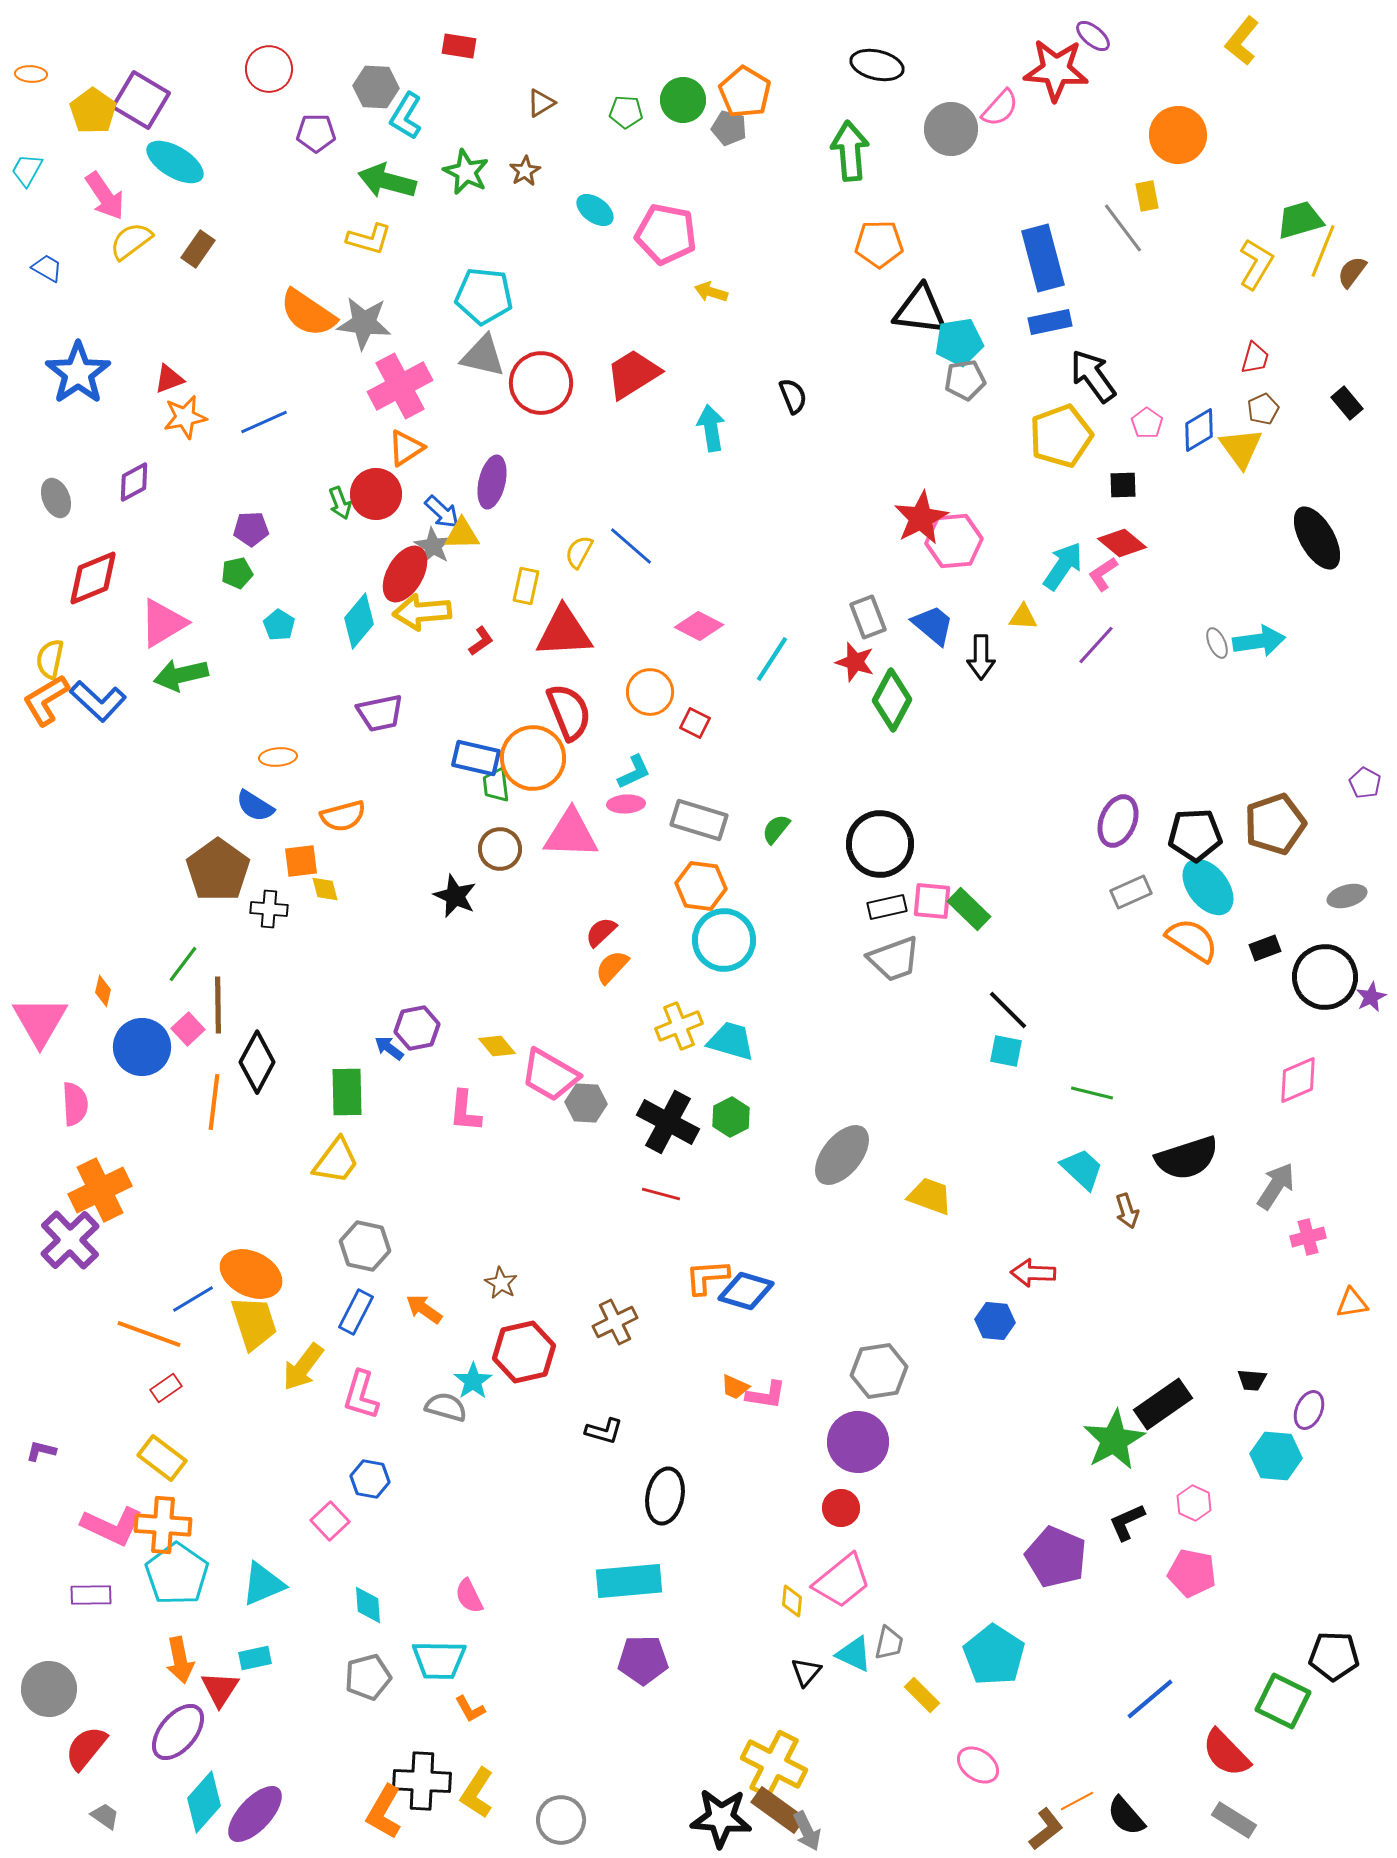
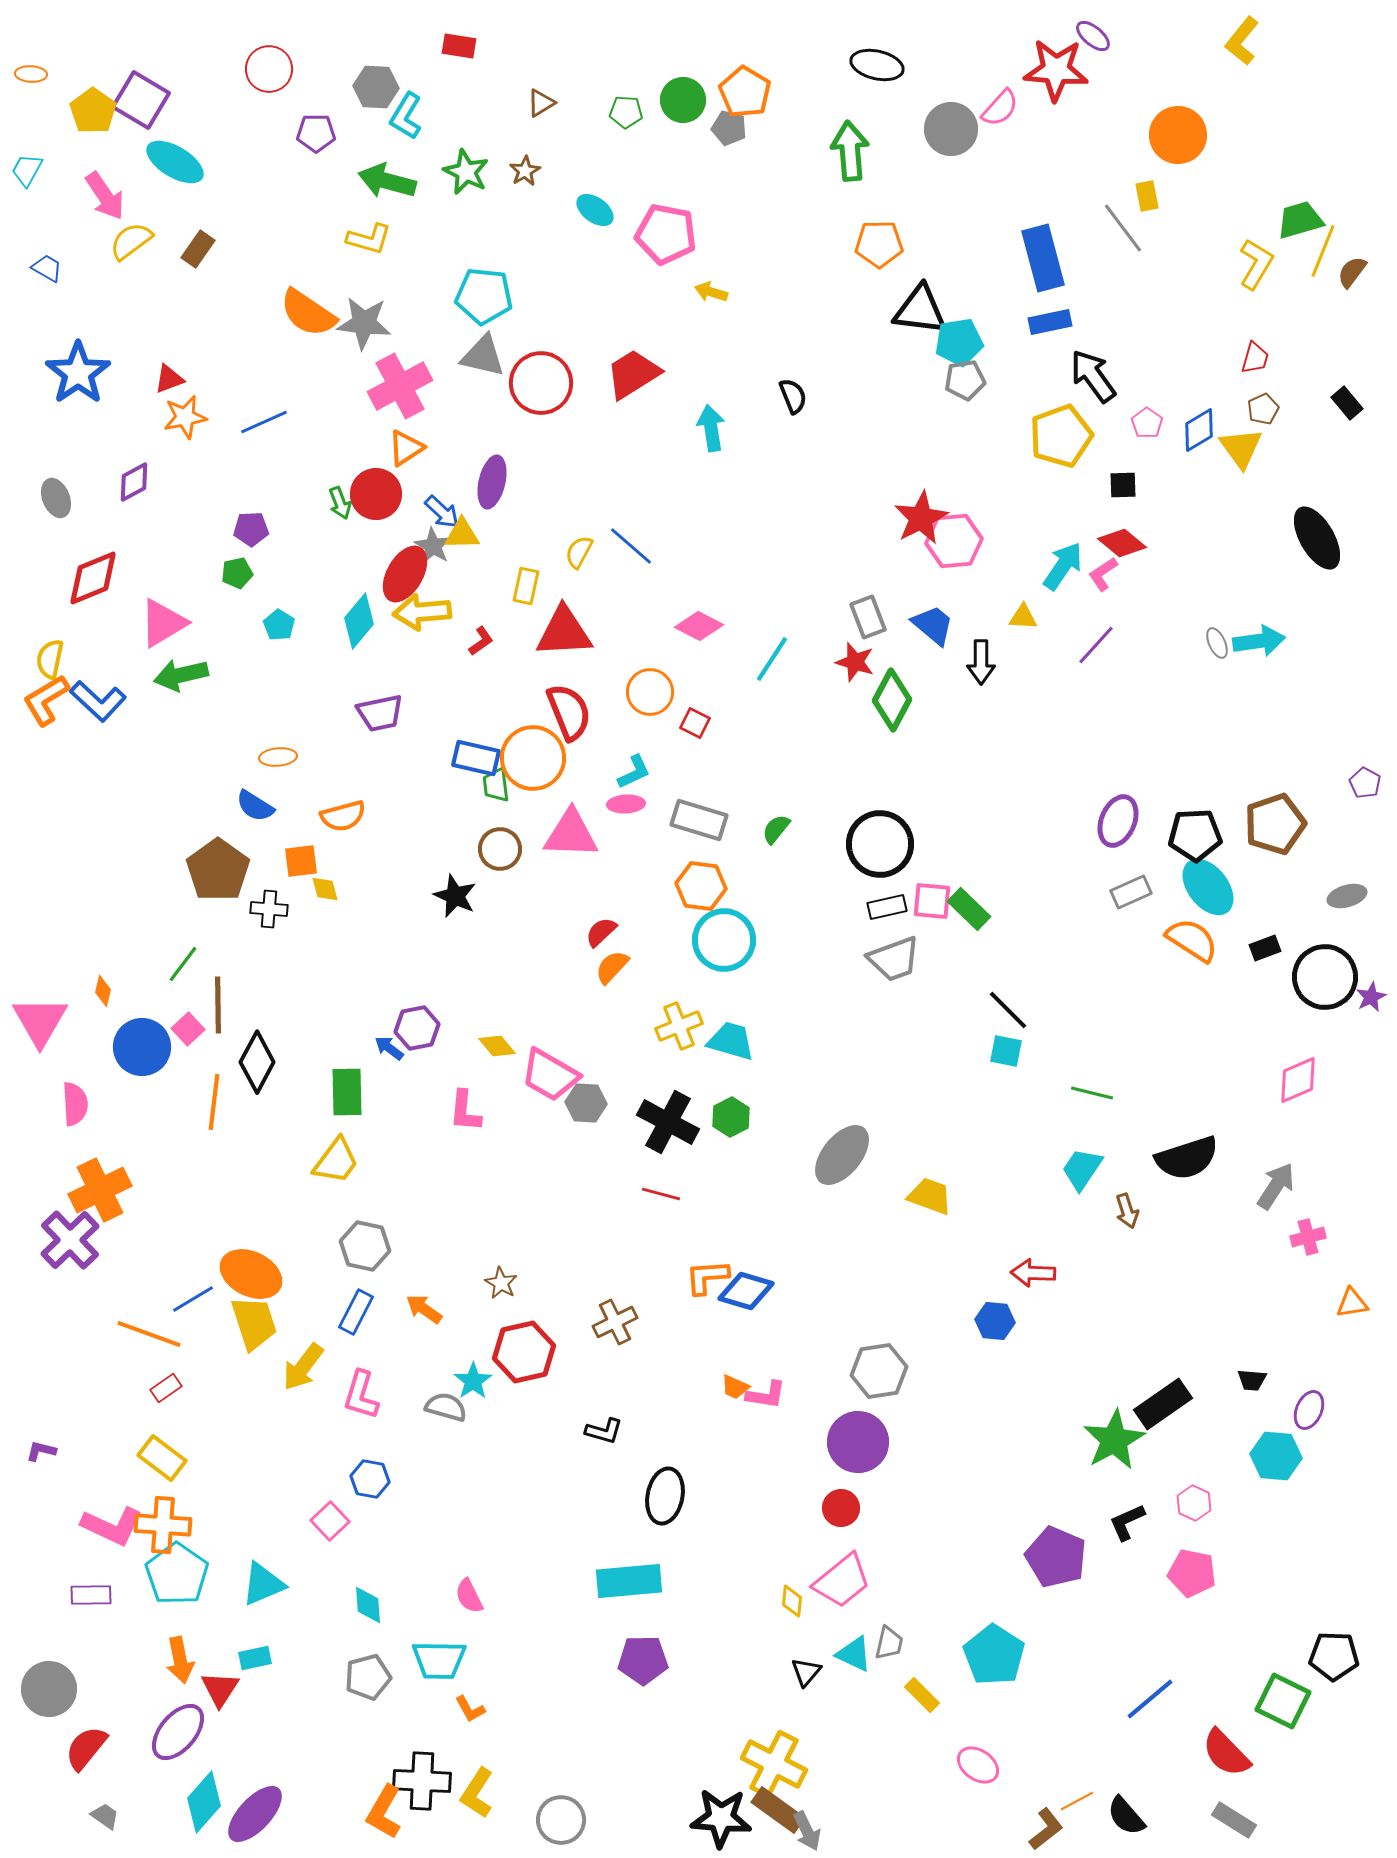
black arrow at (981, 657): moved 5 px down
cyan trapezoid at (1082, 1169): rotated 99 degrees counterclockwise
